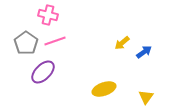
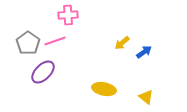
pink cross: moved 20 px right; rotated 18 degrees counterclockwise
gray pentagon: moved 2 px right
yellow ellipse: rotated 30 degrees clockwise
yellow triangle: rotated 28 degrees counterclockwise
